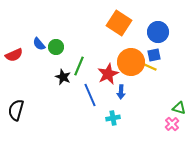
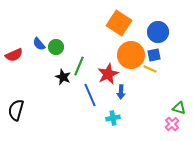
orange circle: moved 7 px up
yellow line: moved 2 px down
